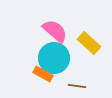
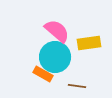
pink semicircle: moved 2 px right
yellow rectangle: rotated 50 degrees counterclockwise
cyan circle: moved 1 px right, 1 px up
